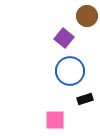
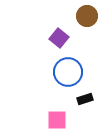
purple square: moved 5 px left
blue circle: moved 2 px left, 1 px down
pink square: moved 2 px right
